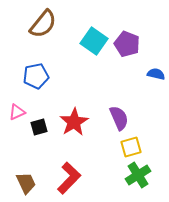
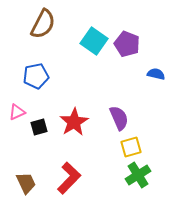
brown semicircle: rotated 12 degrees counterclockwise
